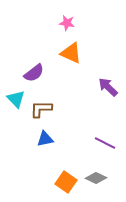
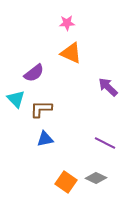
pink star: rotated 14 degrees counterclockwise
